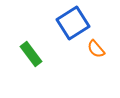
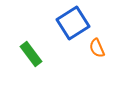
orange semicircle: moved 1 px right, 1 px up; rotated 18 degrees clockwise
